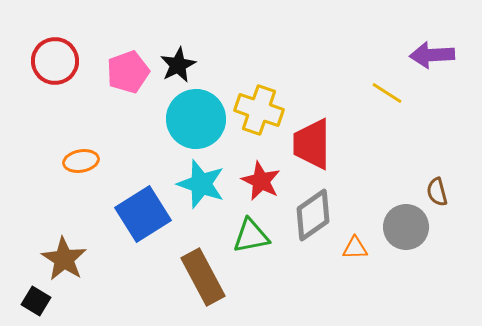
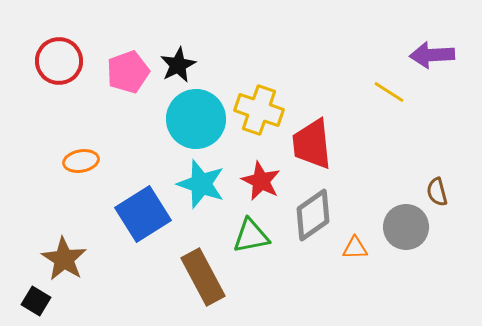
red circle: moved 4 px right
yellow line: moved 2 px right, 1 px up
red trapezoid: rotated 6 degrees counterclockwise
